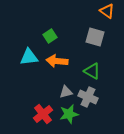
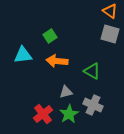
orange triangle: moved 3 px right
gray square: moved 15 px right, 3 px up
cyan triangle: moved 6 px left, 2 px up
gray cross: moved 5 px right, 8 px down
green star: rotated 18 degrees counterclockwise
